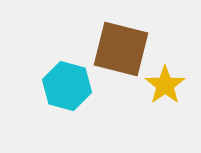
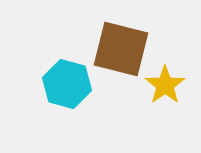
cyan hexagon: moved 2 px up
